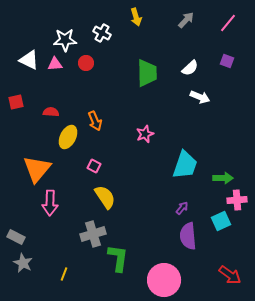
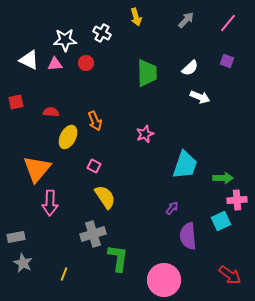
purple arrow: moved 10 px left
gray rectangle: rotated 36 degrees counterclockwise
